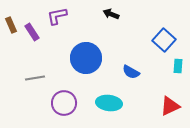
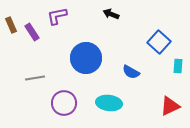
blue square: moved 5 px left, 2 px down
